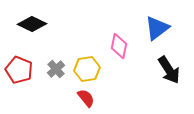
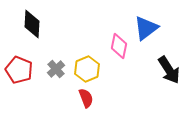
black diamond: rotated 68 degrees clockwise
blue triangle: moved 11 px left
yellow hexagon: rotated 15 degrees counterclockwise
red semicircle: rotated 18 degrees clockwise
